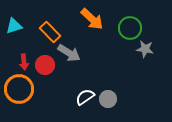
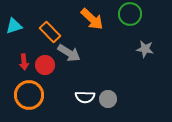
green circle: moved 14 px up
orange circle: moved 10 px right, 6 px down
white semicircle: rotated 144 degrees counterclockwise
